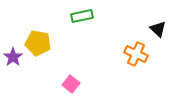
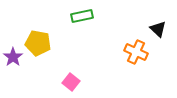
orange cross: moved 2 px up
pink square: moved 2 px up
